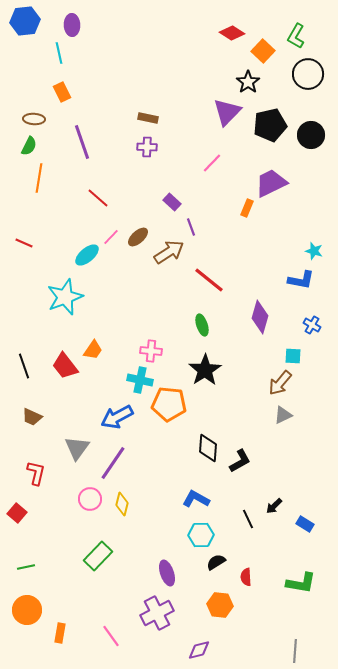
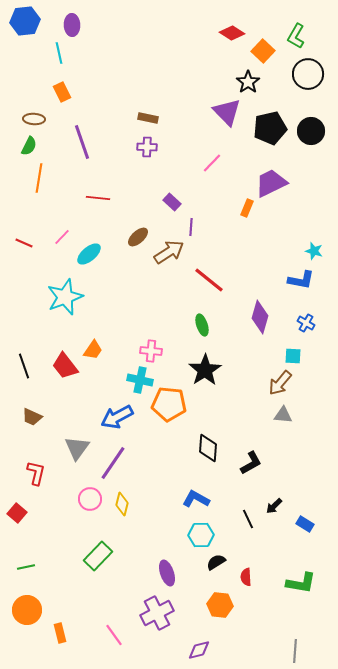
purple triangle at (227, 112): rotated 28 degrees counterclockwise
black pentagon at (270, 125): moved 3 px down
black circle at (311, 135): moved 4 px up
red line at (98, 198): rotated 35 degrees counterclockwise
purple line at (191, 227): rotated 24 degrees clockwise
pink line at (111, 237): moved 49 px left
cyan ellipse at (87, 255): moved 2 px right, 1 px up
blue cross at (312, 325): moved 6 px left, 2 px up
gray triangle at (283, 415): rotated 30 degrees clockwise
black L-shape at (240, 461): moved 11 px right, 2 px down
orange rectangle at (60, 633): rotated 24 degrees counterclockwise
pink line at (111, 636): moved 3 px right, 1 px up
